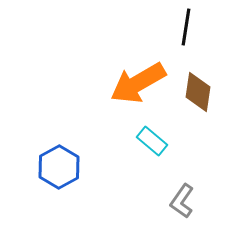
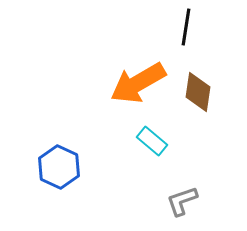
blue hexagon: rotated 6 degrees counterclockwise
gray L-shape: rotated 36 degrees clockwise
